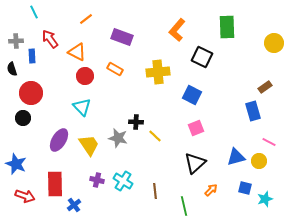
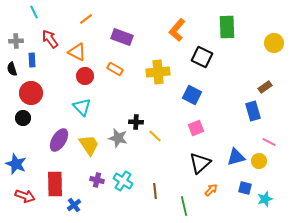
blue rectangle at (32, 56): moved 4 px down
black triangle at (195, 163): moved 5 px right
